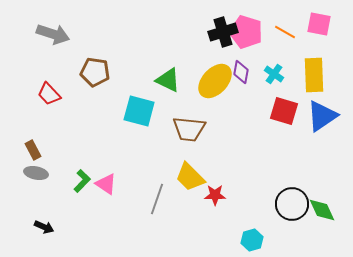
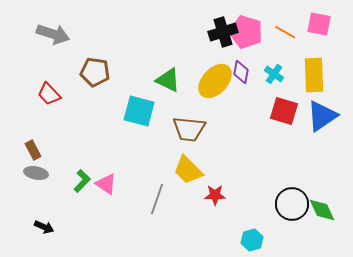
yellow trapezoid: moved 2 px left, 7 px up
